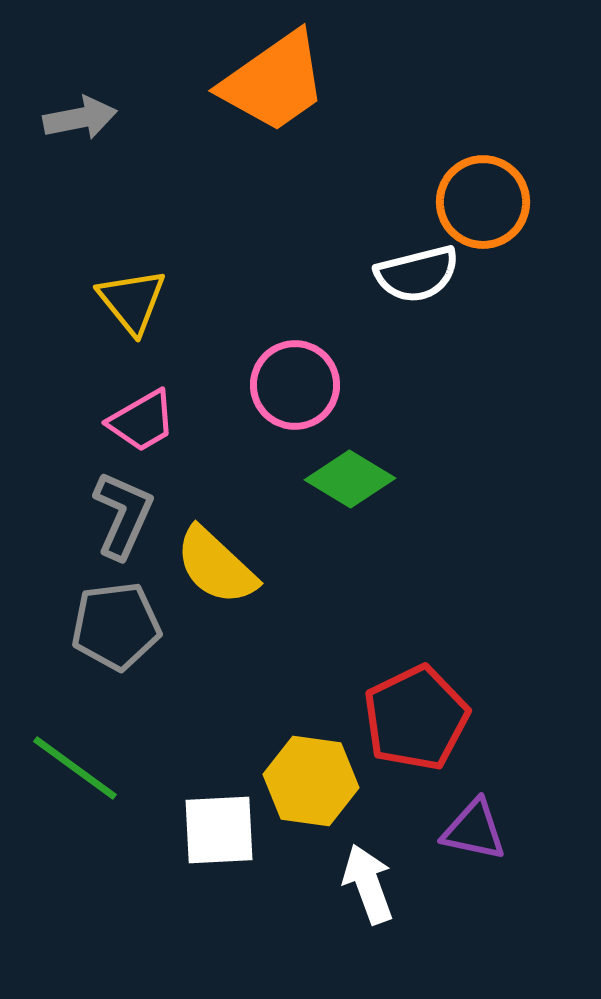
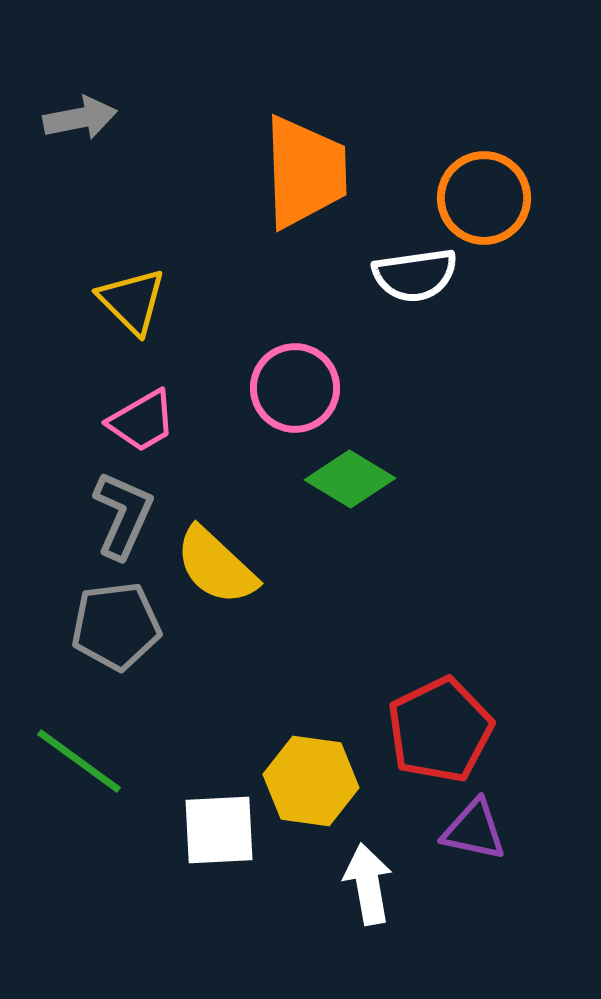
orange trapezoid: moved 31 px right, 90 px down; rotated 57 degrees counterclockwise
orange circle: moved 1 px right, 4 px up
white semicircle: moved 2 px left, 1 px down; rotated 6 degrees clockwise
yellow triangle: rotated 6 degrees counterclockwise
pink circle: moved 3 px down
red pentagon: moved 24 px right, 12 px down
green line: moved 4 px right, 7 px up
white arrow: rotated 10 degrees clockwise
